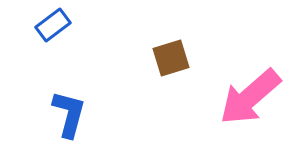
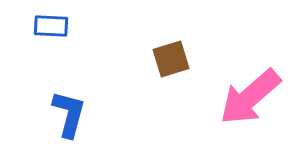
blue rectangle: moved 2 px left, 1 px down; rotated 40 degrees clockwise
brown square: moved 1 px down
